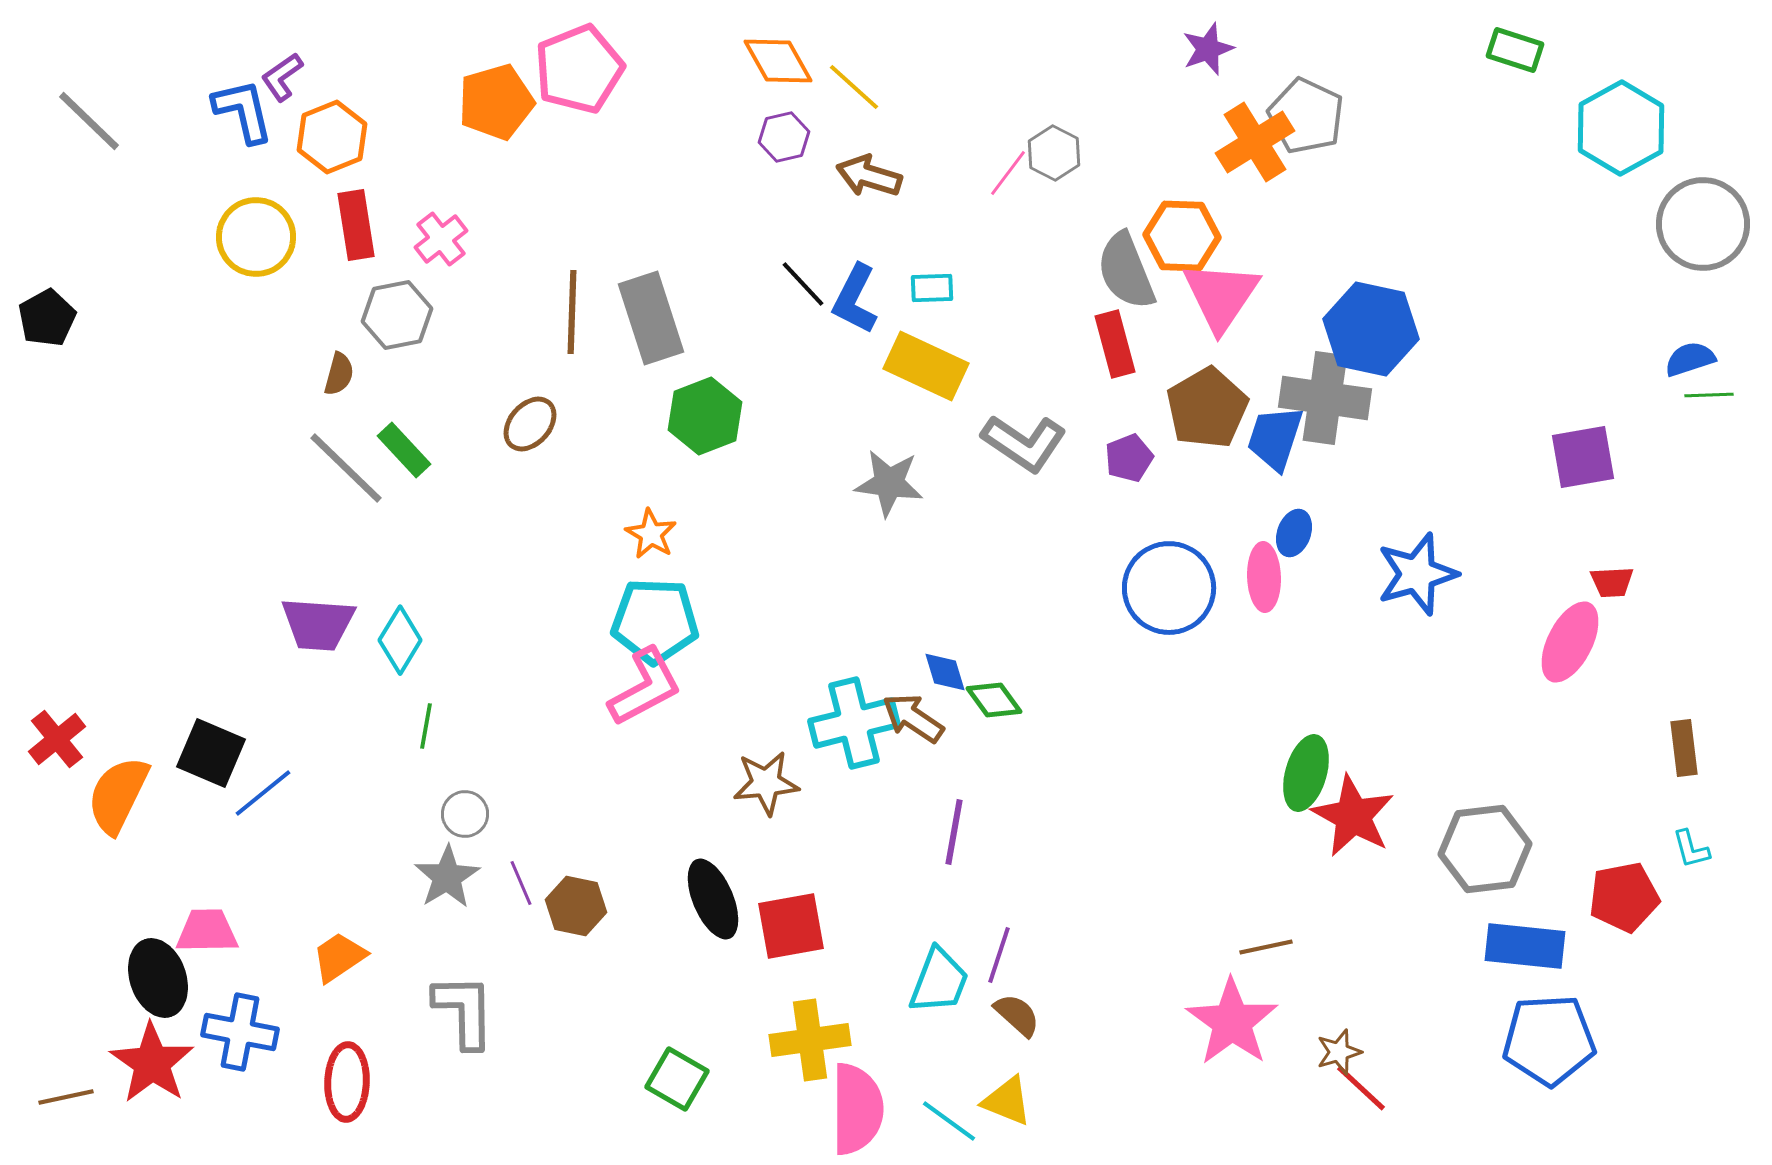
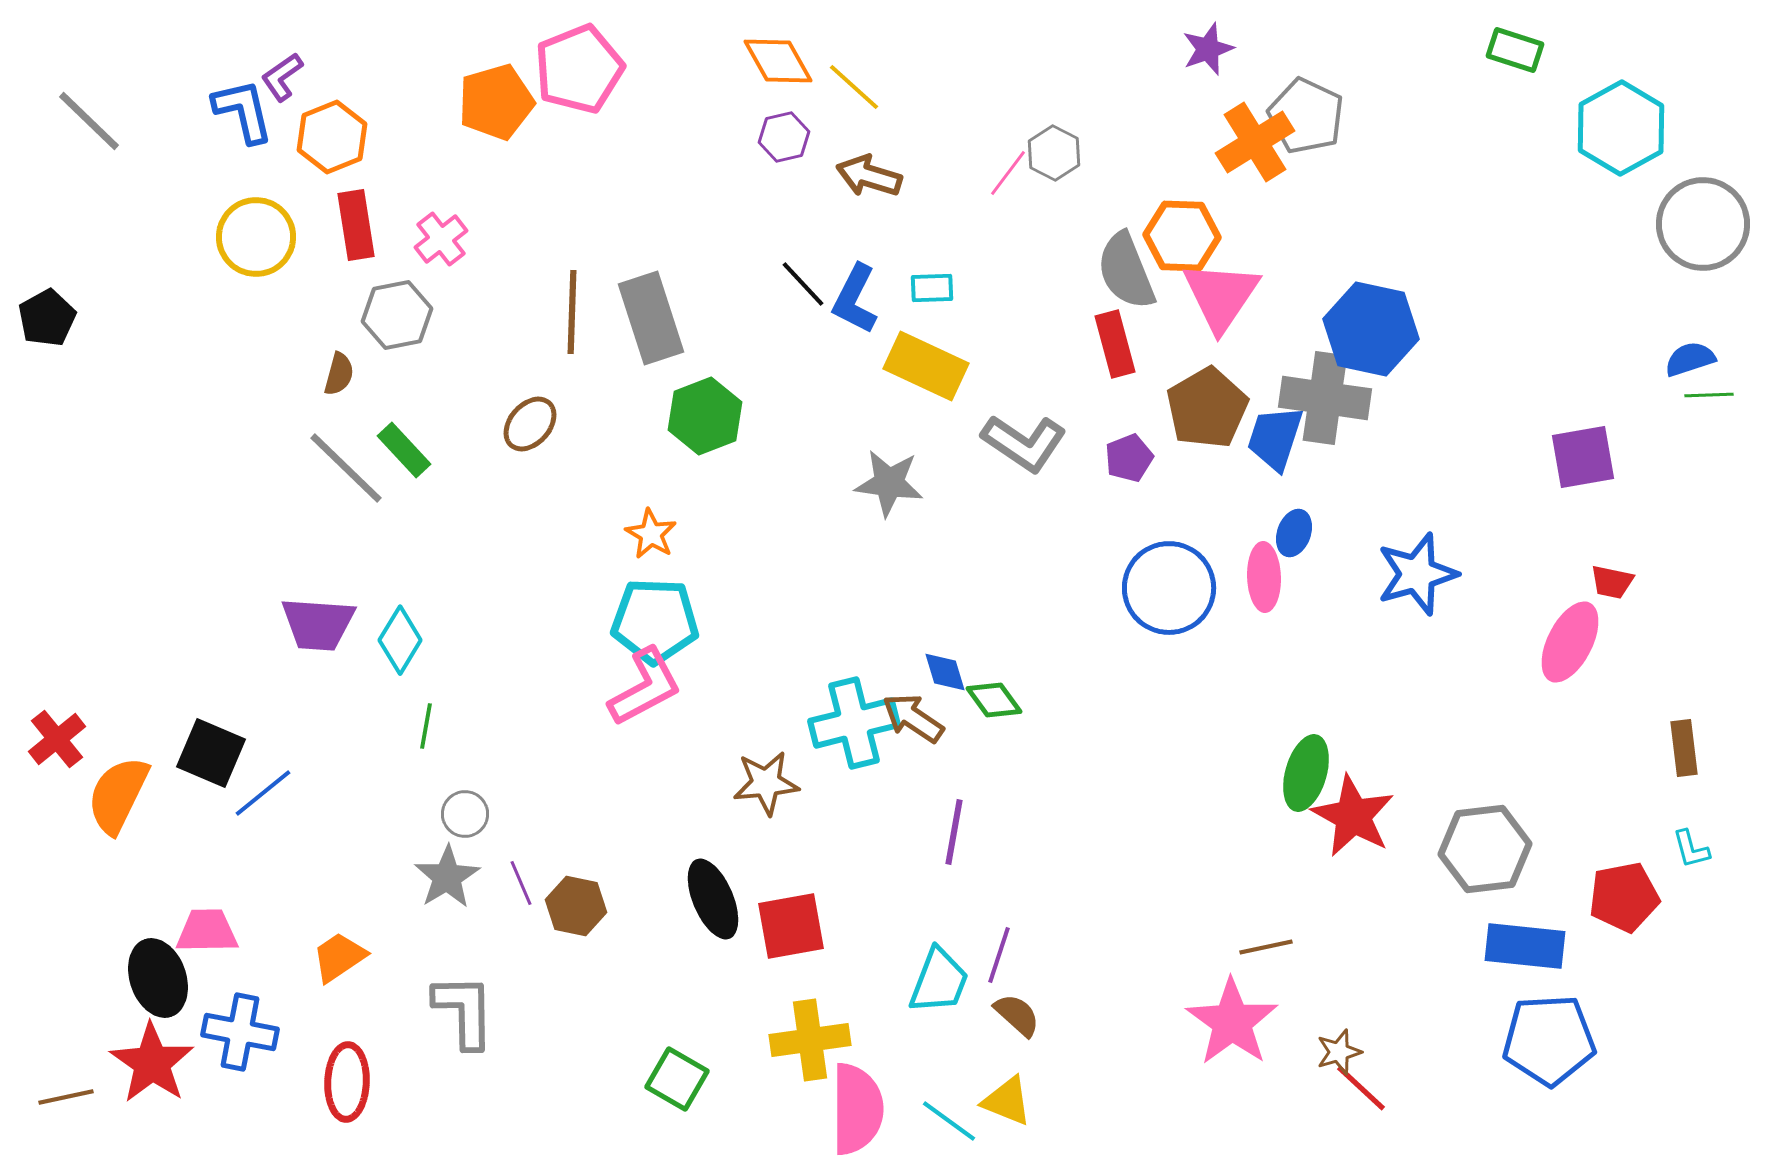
red trapezoid at (1612, 582): rotated 15 degrees clockwise
